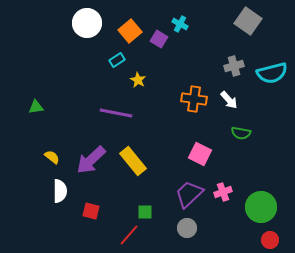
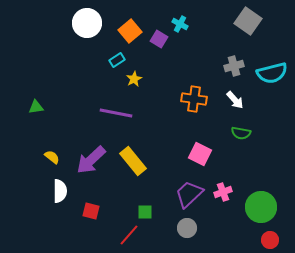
yellow star: moved 4 px left, 1 px up; rotated 14 degrees clockwise
white arrow: moved 6 px right
